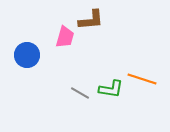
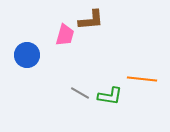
pink trapezoid: moved 2 px up
orange line: rotated 12 degrees counterclockwise
green L-shape: moved 1 px left, 7 px down
